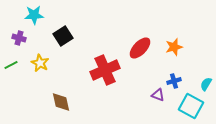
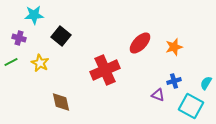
black square: moved 2 px left; rotated 18 degrees counterclockwise
red ellipse: moved 5 px up
green line: moved 3 px up
cyan semicircle: moved 1 px up
